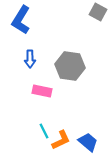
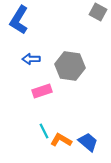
blue L-shape: moved 2 px left
blue arrow: moved 1 px right; rotated 90 degrees clockwise
pink rectangle: rotated 30 degrees counterclockwise
orange L-shape: rotated 125 degrees counterclockwise
